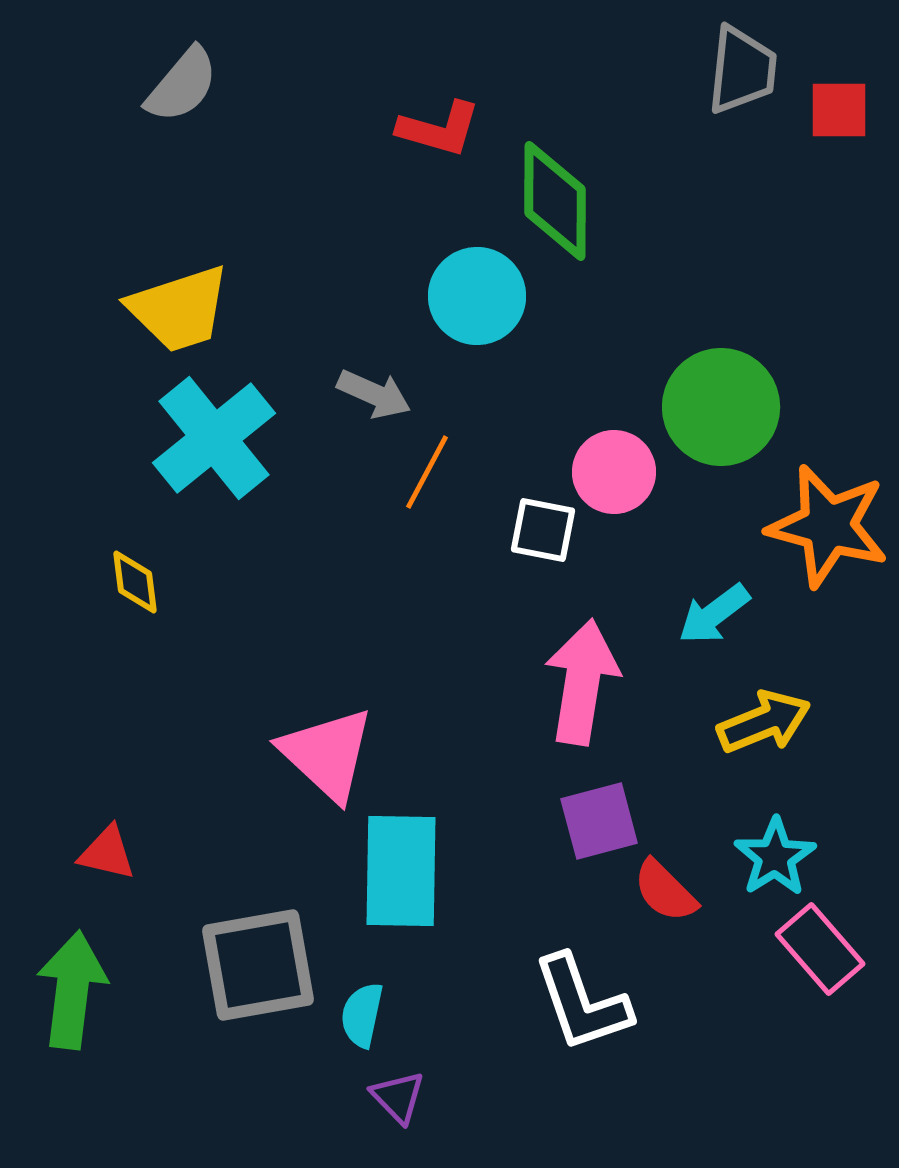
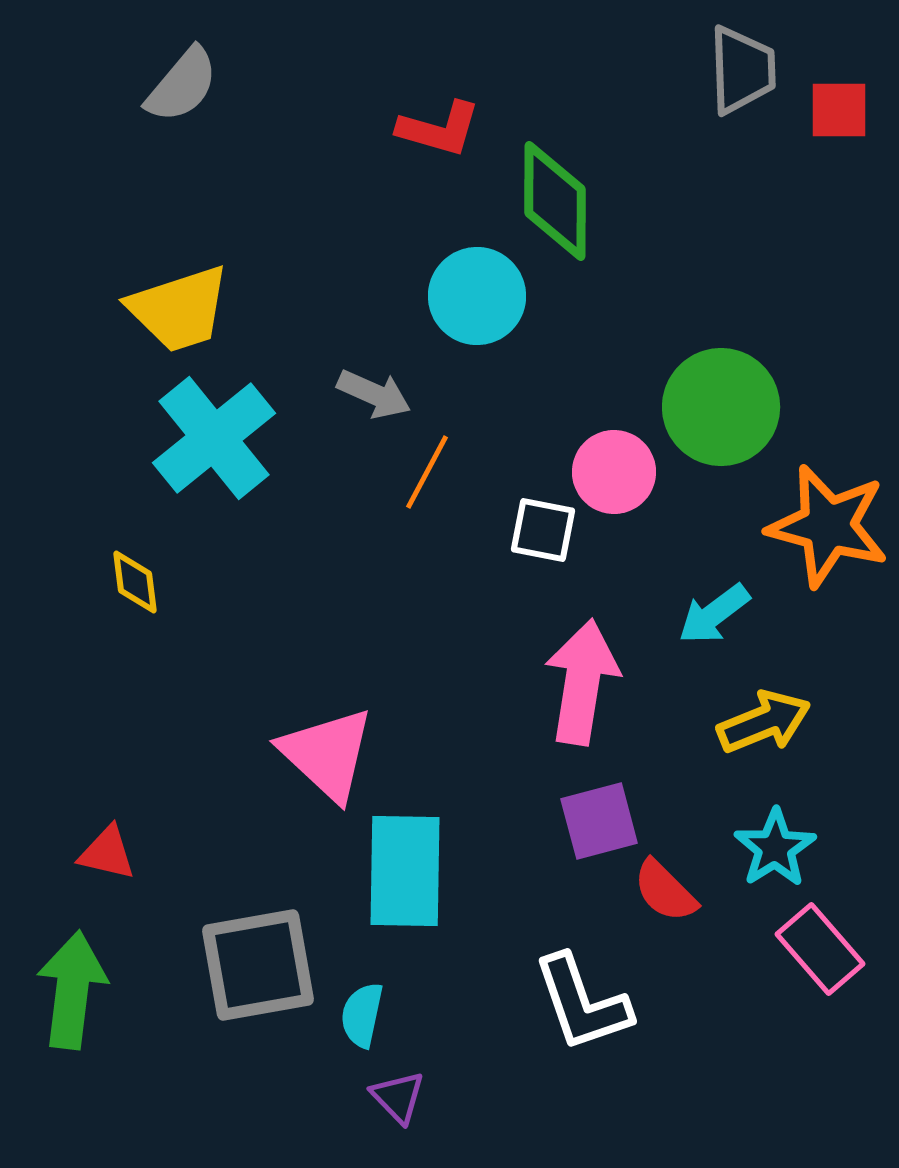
gray trapezoid: rotated 8 degrees counterclockwise
cyan star: moved 9 px up
cyan rectangle: moved 4 px right
